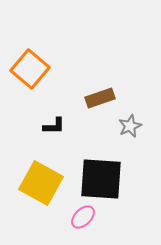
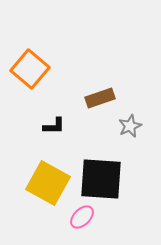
yellow square: moved 7 px right
pink ellipse: moved 1 px left
